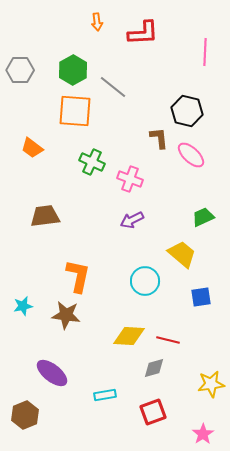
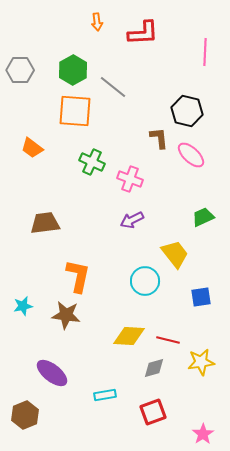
brown trapezoid: moved 7 px down
yellow trapezoid: moved 7 px left; rotated 12 degrees clockwise
yellow star: moved 10 px left, 22 px up
